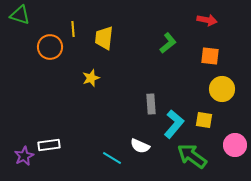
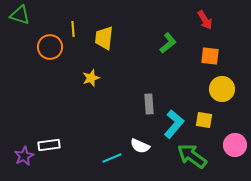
red arrow: moved 2 px left; rotated 48 degrees clockwise
gray rectangle: moved 2 px left
cyan line: rotated 54 degrees counterclockwise
